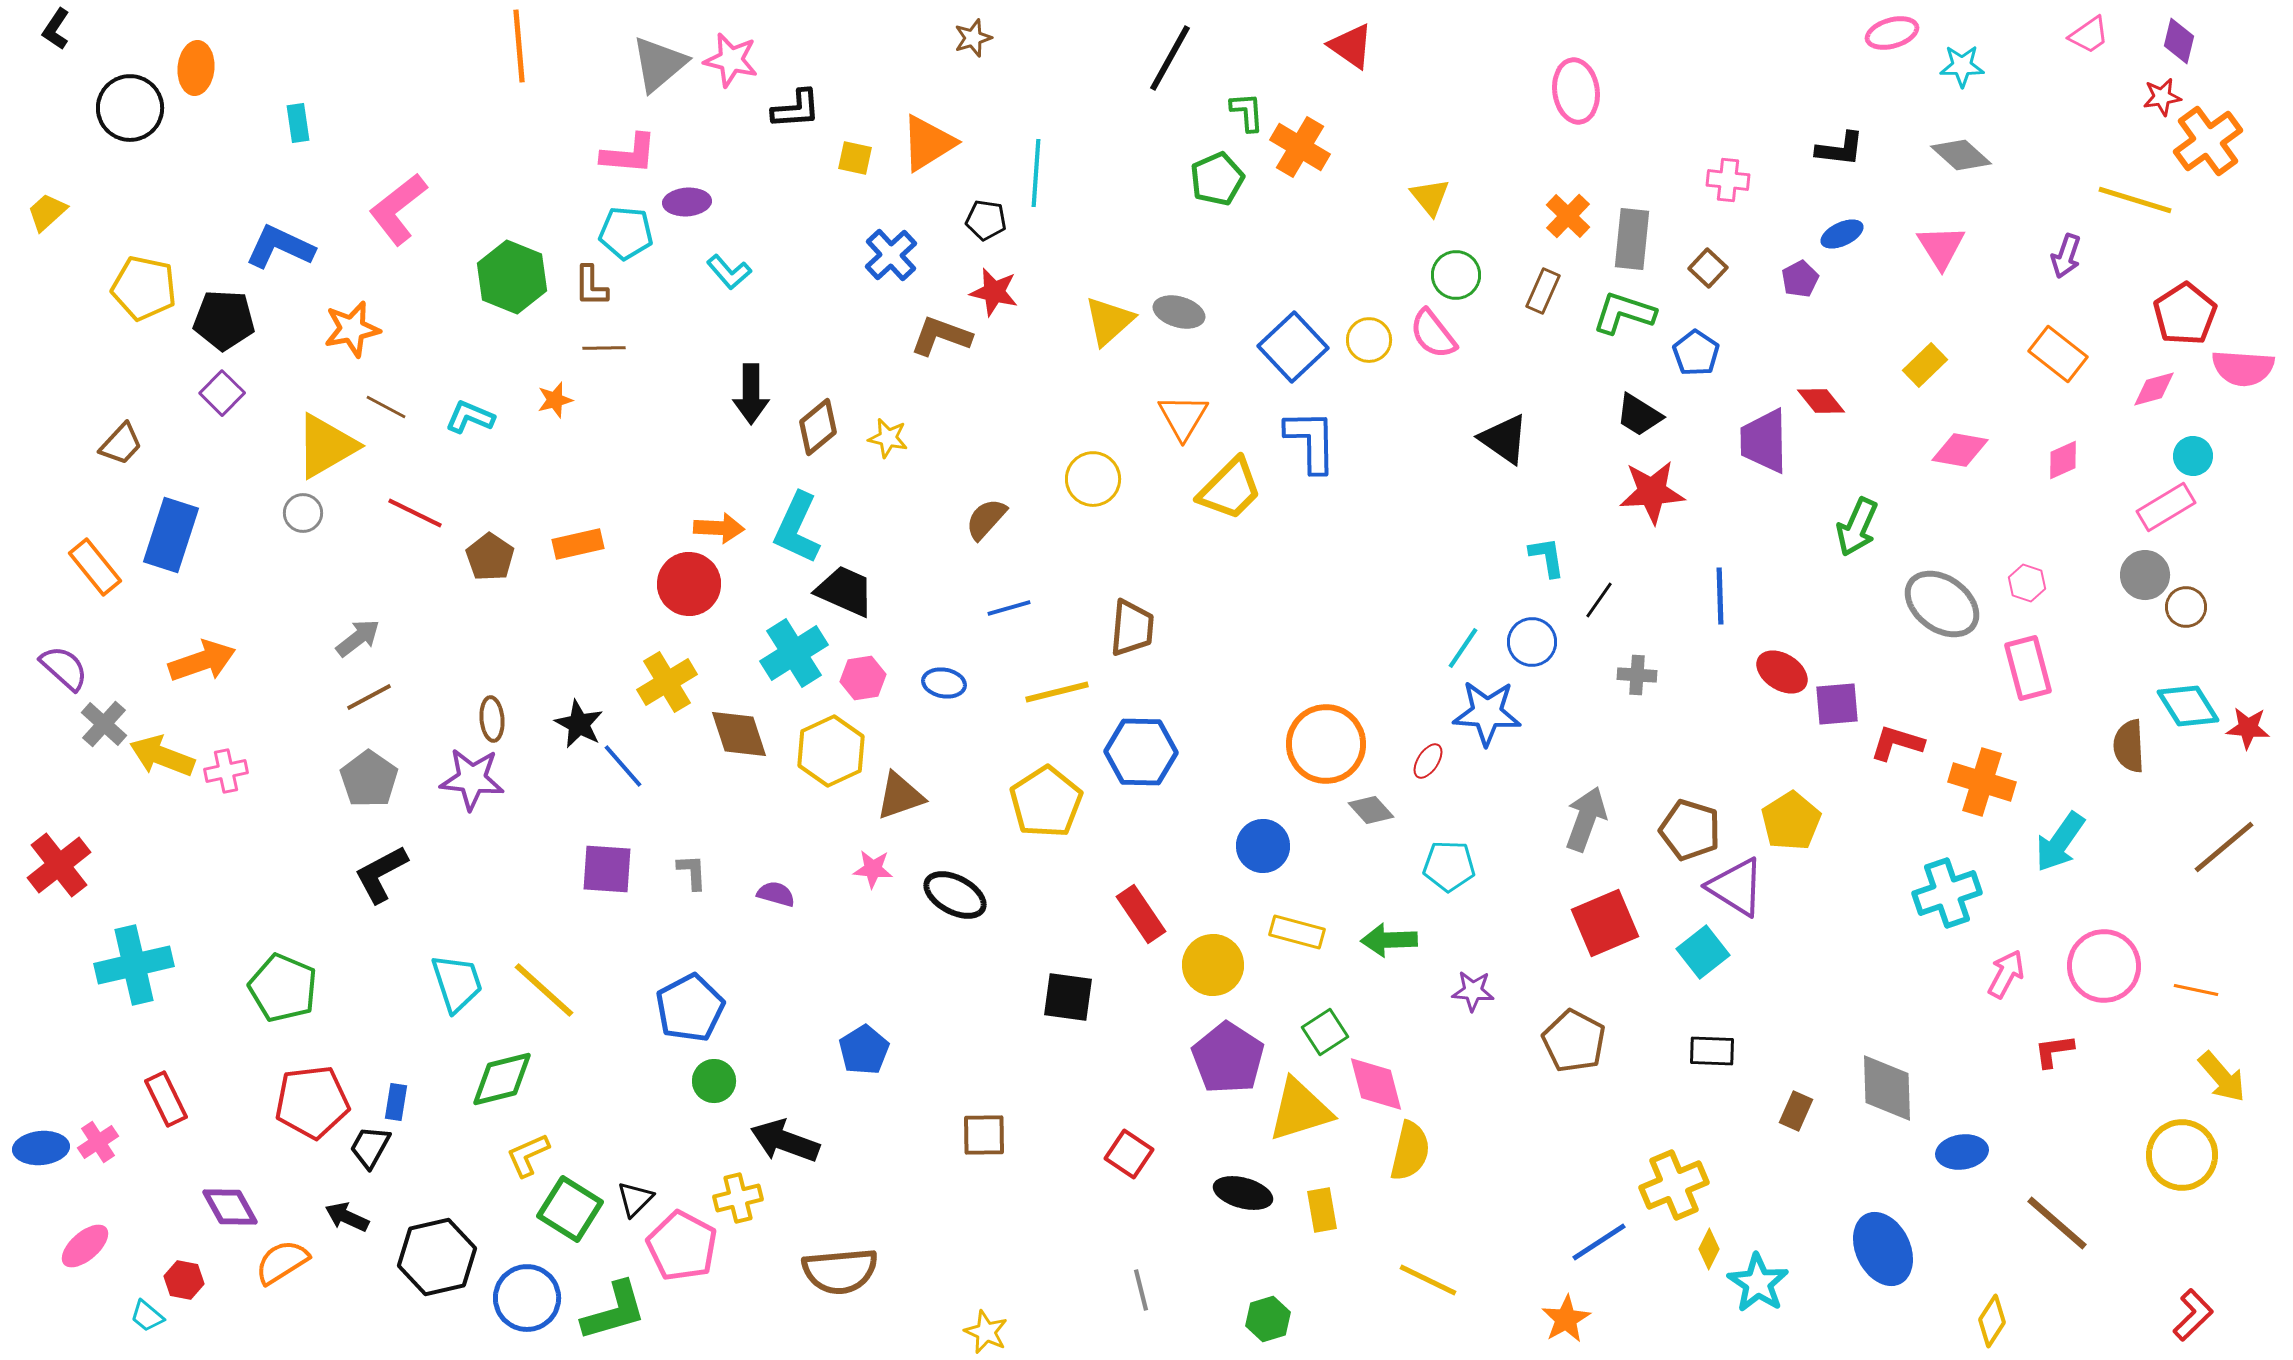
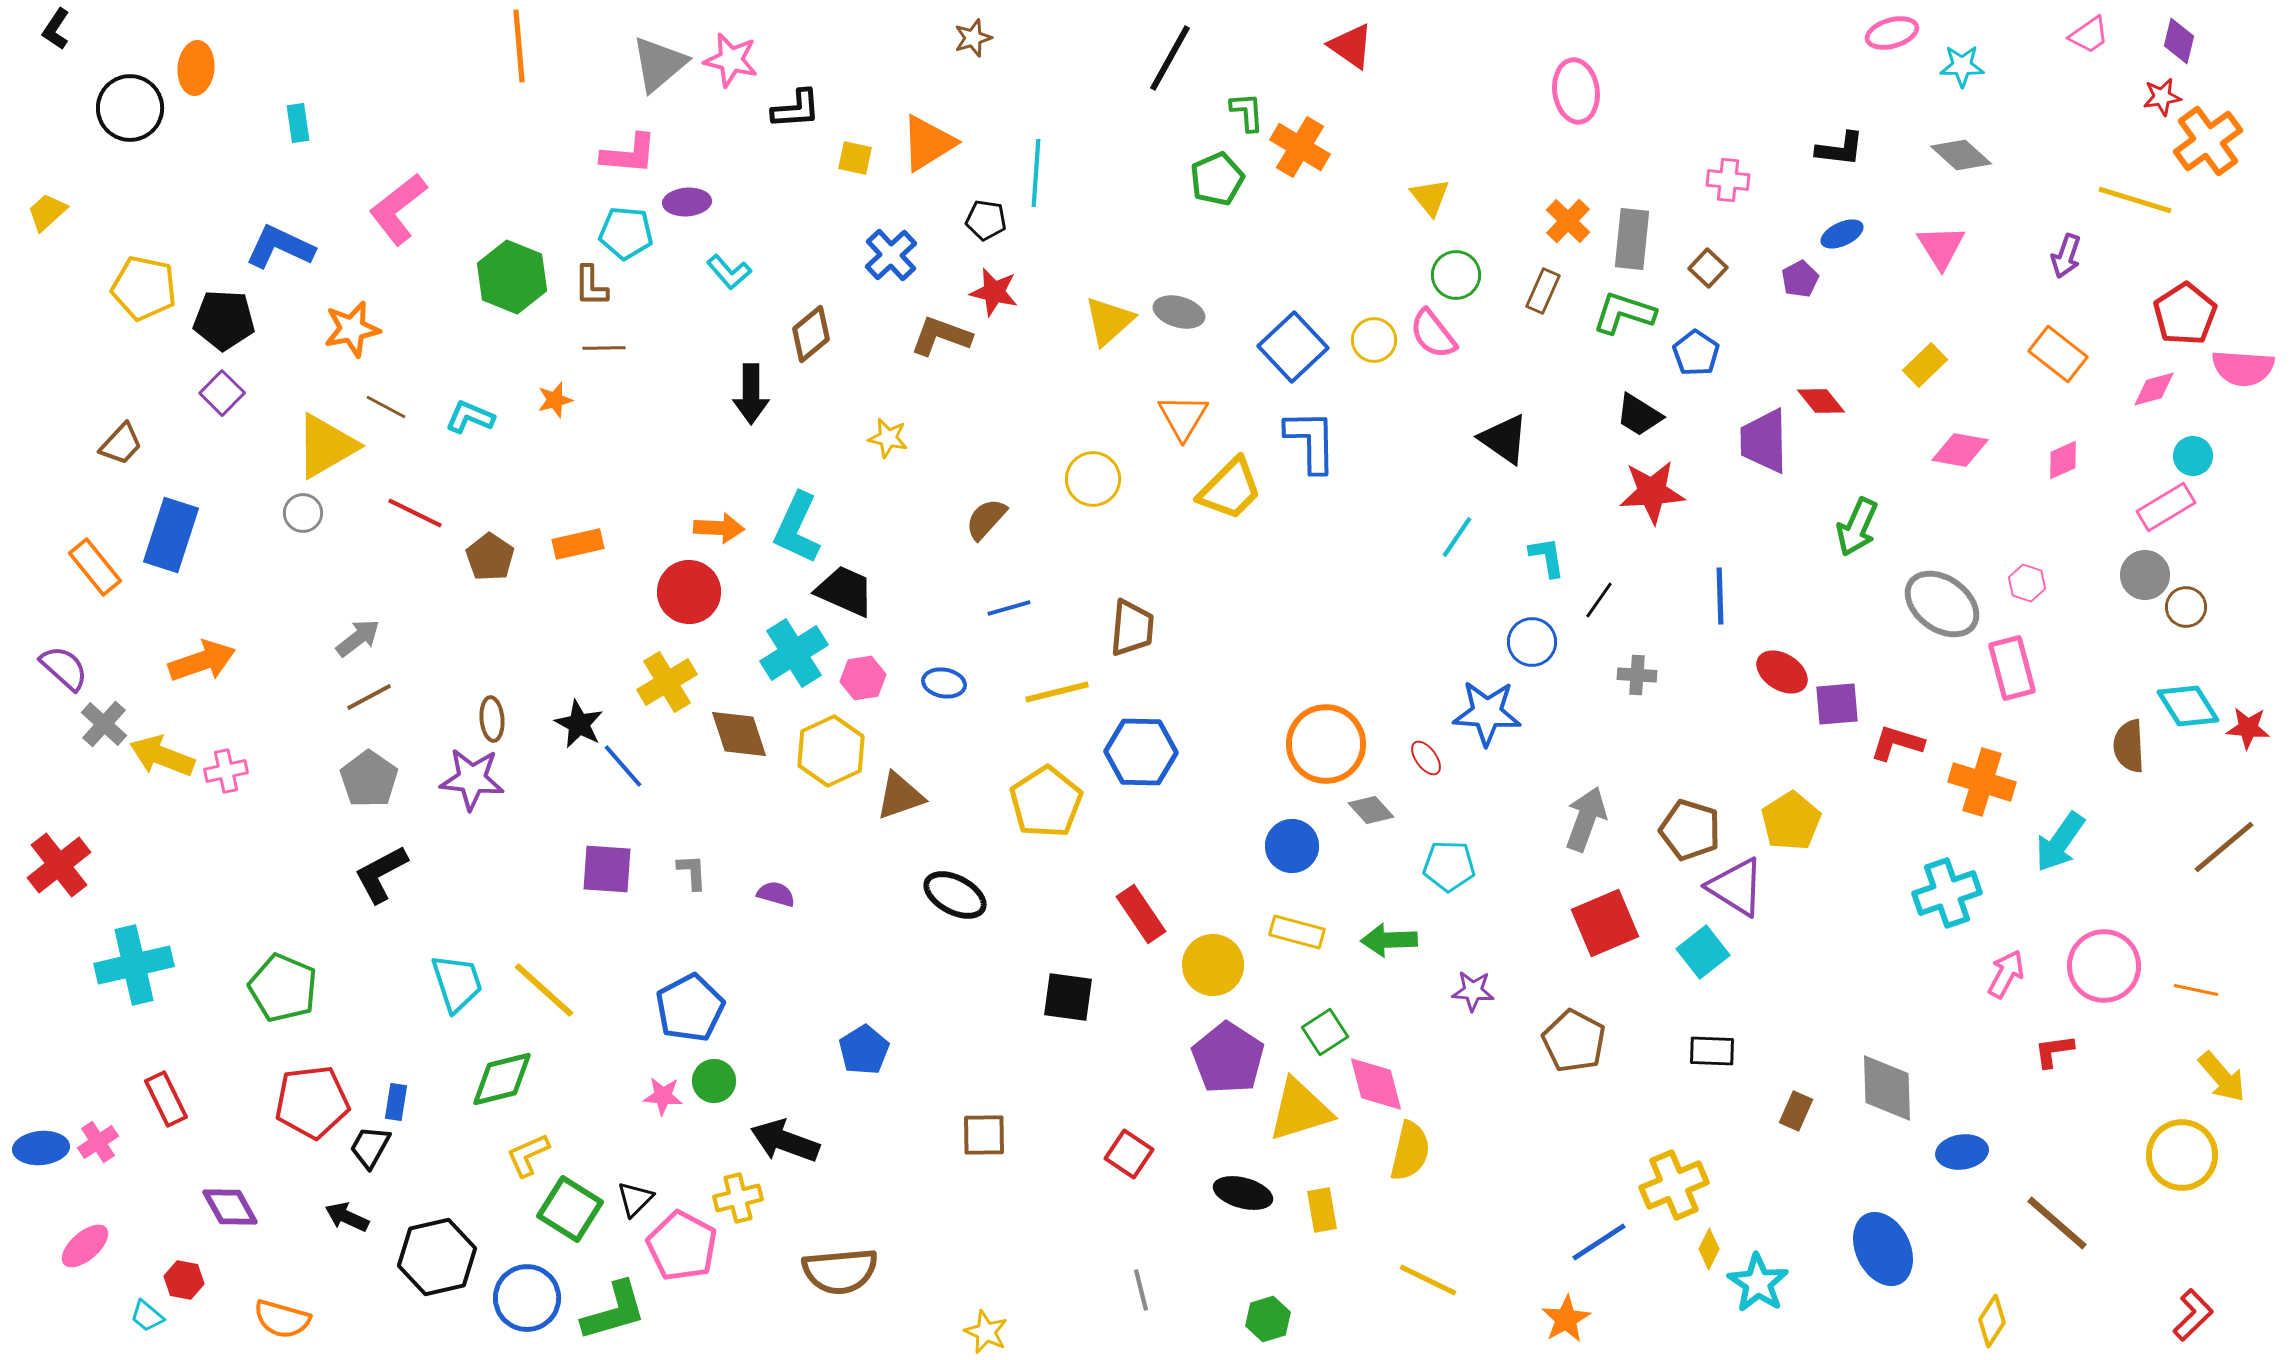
orange cross at (1568, 216): moved 5 px down
yellow circle at (1369, 340): moved 5 px right
brown diamond at (818, 427): moved 7 px left, 93 px up
red circle at (689, 584): moved 8 px down
cyan line at (1463, 648): moved 6 px left, 111 px up
pink rectangle at (2028, 668): moved 16 px left
red ellipse at (1428, 761): moved 2 px left, 3 px up; rotated 69 degrees counterclockwise
blue circle at (1263, 846): moved 29 px right
pink star at (873, 869): moved 210 px left, 227 px down
orange semicircle at (282, 1262): moved 57 px down; rotated 132 degrees counterclockwise
